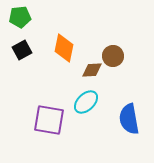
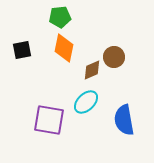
green pentagon: moved 40 px right
black square: rotated 18 degrees clockwise
brown circle: moved 1 px right, 1 px down
brown diamond: rotated 20 degrees counterclockwise
blue semicircle: moved 5 px left, 1 px down
